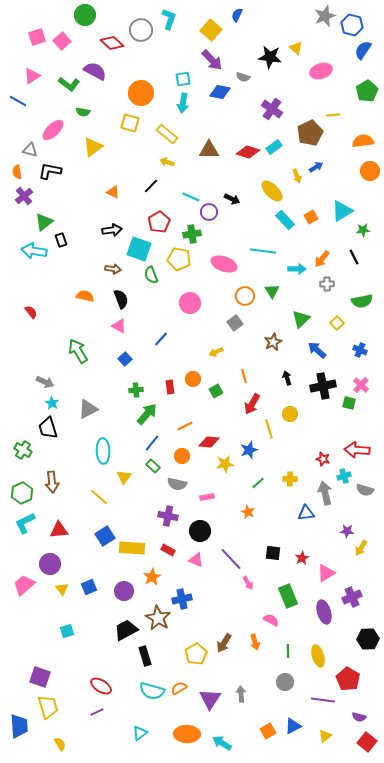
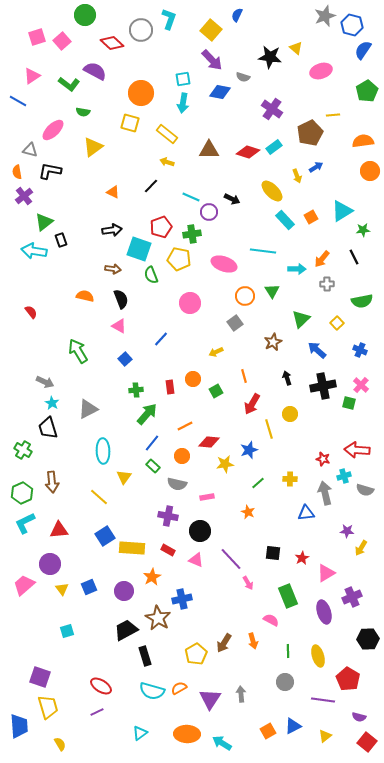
red pentagon at (159, 222): moved 2 px right, 5 px down; rotated 10 degrees clockwise
orange arrow at (255, 642): moved 2 px left, 1 px up
